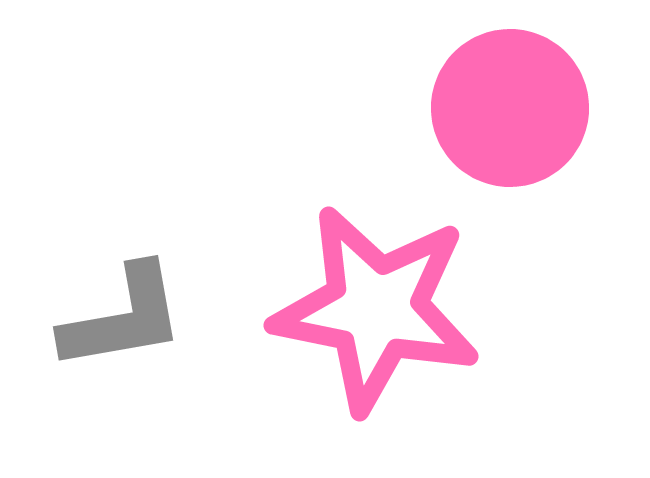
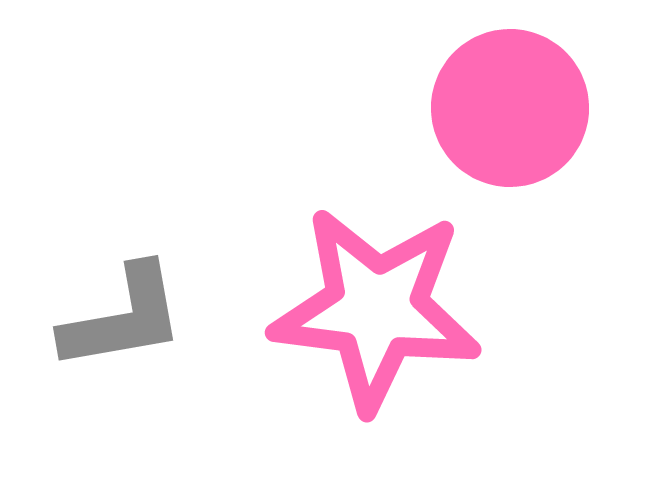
pink star: rotated 4 degrees counterclockwise
